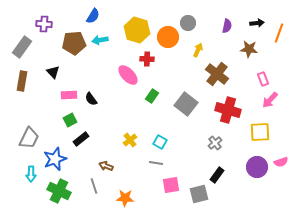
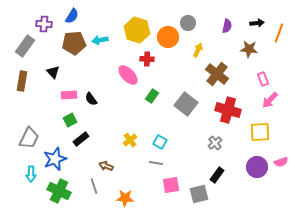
blue semicircle at (93, 16): moved 21 px left
gray rectangle at (22, 47): moved 3 px right, 1 px up
